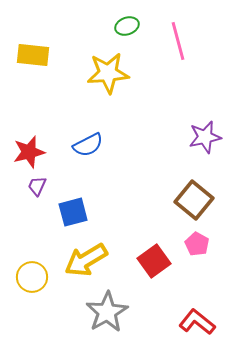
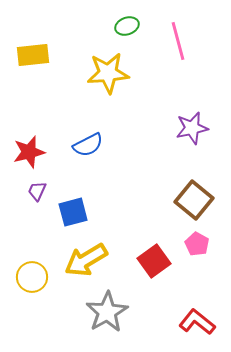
yellow rectangle: rotated 12 degrees counterclockwise
purple star: moved 13 px left, 9 px up
purple trapezoid: moved 5 px down
